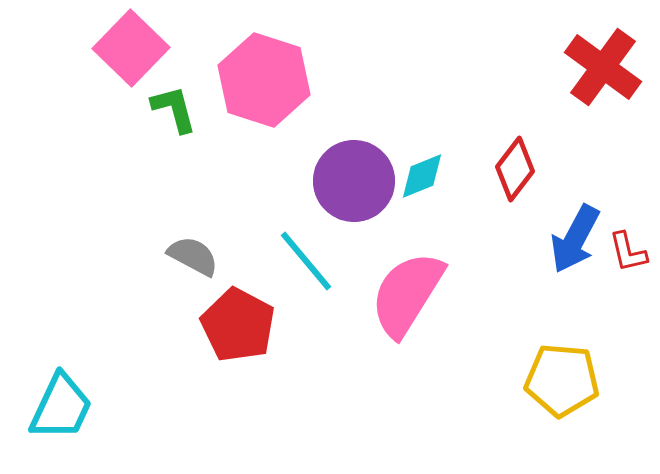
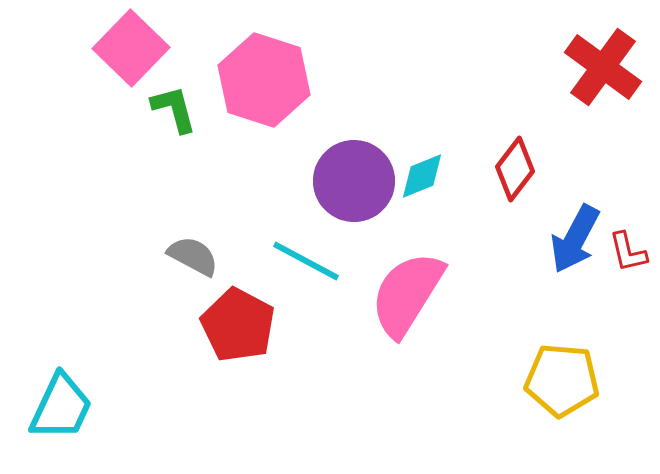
cyan line: rotated 22 degrees counterclockwise
